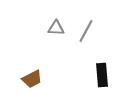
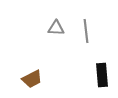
gray line: rotated 35 degrees counterclockwise
